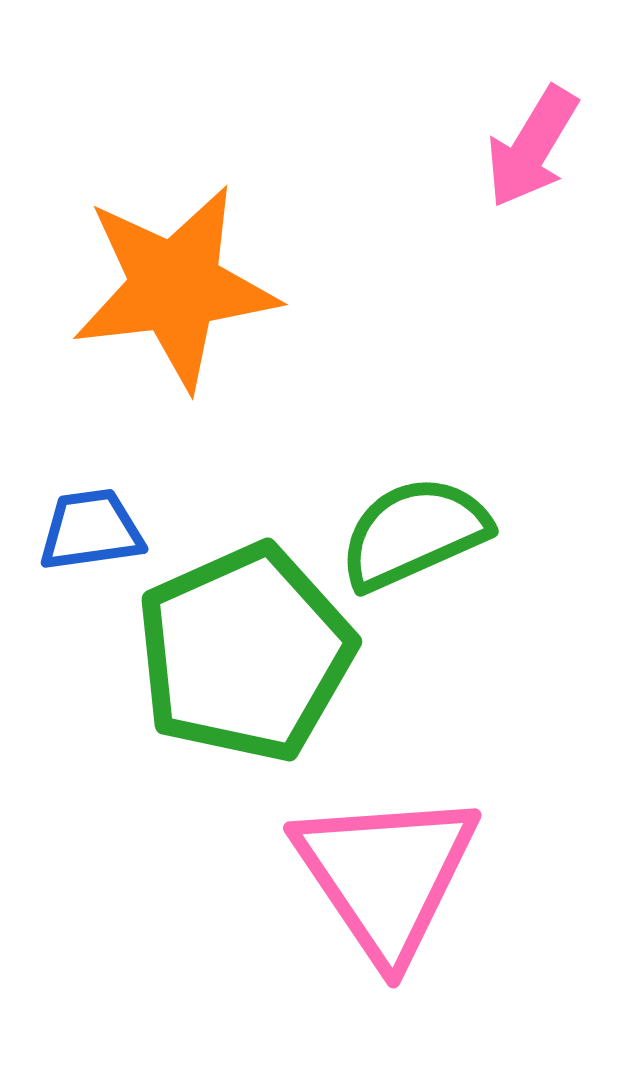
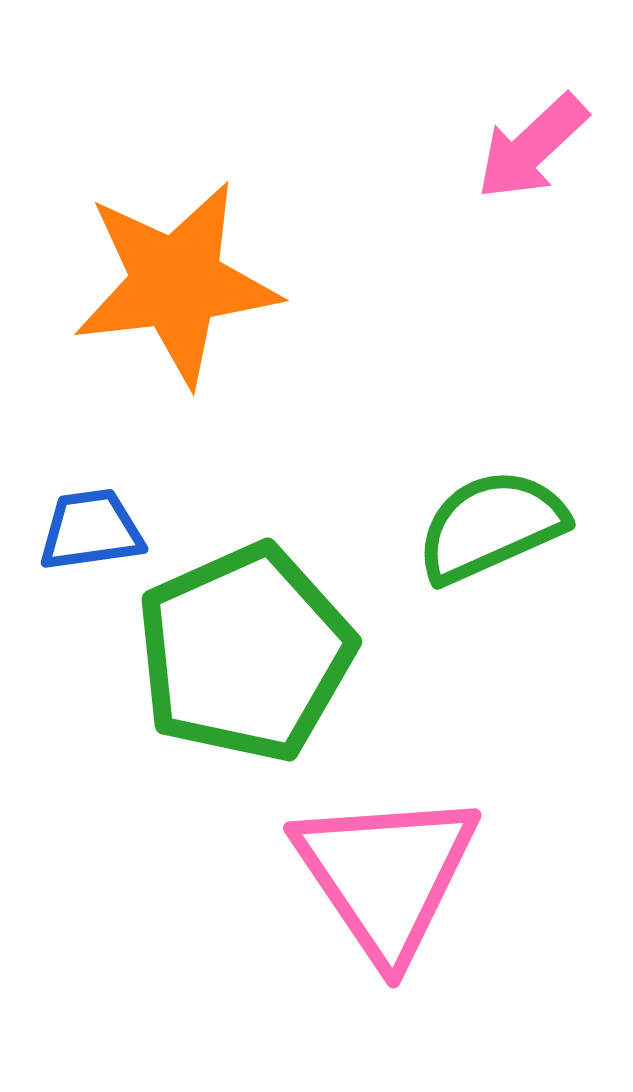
pink arrow: rotated 16 degrees clockwise
orange star: moved 1 px right, 4 px up
green semicircle: moved 77 px right, 7 px up
